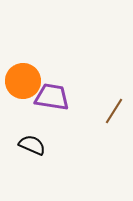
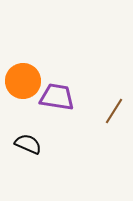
purple trapezoid: moved 5 px right
black semicircle: moved 4 px left, 1 px up
